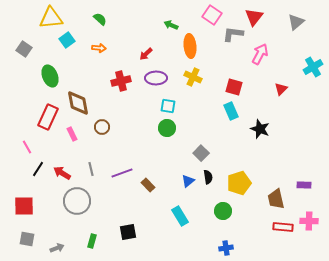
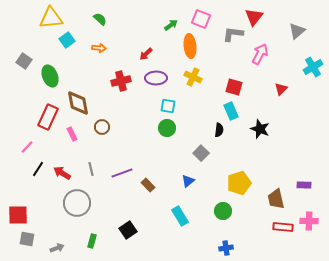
pink square at (212, 15): moved 11 px left, 4 px down; rotated 12 degrees counterclockwise
gray triangle at (296, 22): moved 1 px right, 9 px down
green arrow at (171, 25): rotated 120 degrees clockwise
gray square at (24, 49): moved 12 px down
pink line at (27, 147): rotated 72 degrees clockwise
black semicircle at (208, 177): moved 11 px right, 47 px up; rotated 16 degrees clockwise
gray circle at (77, 201): moved 2 px down
red square at (24, 206): moved 6 px left, 9 px down
black square at (128, 232): moved 2 px up; rotated 24 degrees counterclockwise
